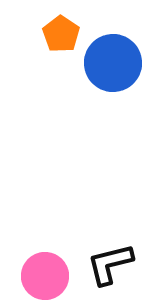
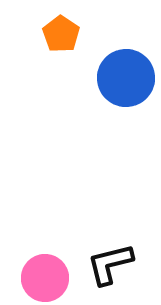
blue circle: moved 13 px right, 15 px down
pink circle: moved 2 px down
